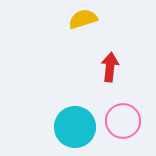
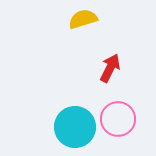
red arrow: moved 1 px down; rotated 20 degrees clockwise
pink circle: moved 5 px left, 2 px up
